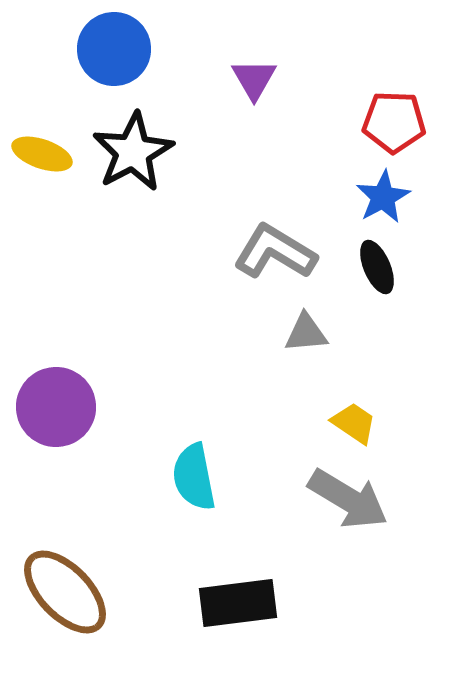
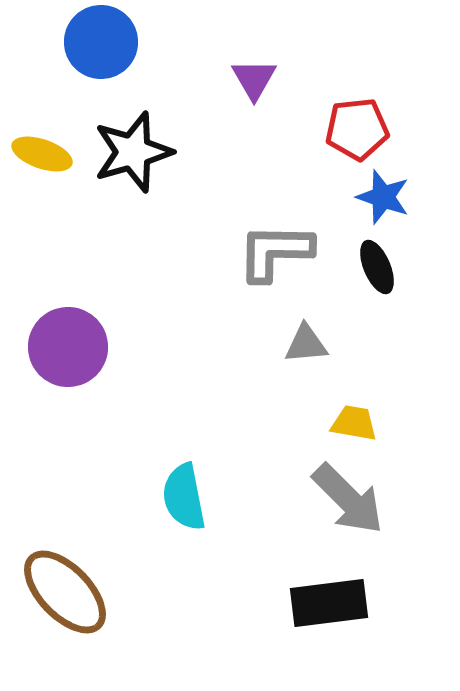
blue circle: moved 13 px left, 7 px up
red pentagon: moved 37 px left, 7 px down; rotated 8 degrees counterclockwise
black star: rotated 12 degrees clockwise
blue star: rotated 24 degrees counterclockwise
gray L-shape: rotated 30 degrees counterclockwise
gray triangle: moved 11 px down
purple circle: moved 12 px right, 60 px up
yellow trapezoid: rotated 24 degrees counterclockwise
cyan semicircle: moved 10 px left, 20 px down
gray arrow: rotated 14 degrees clockwise
black rectangle: moved 91 px right
